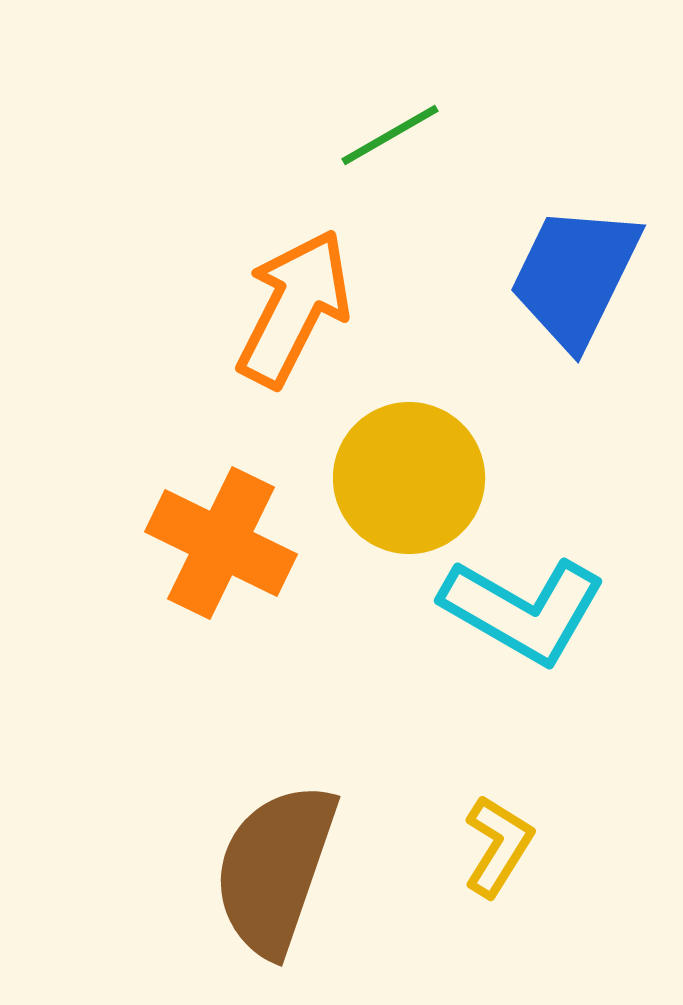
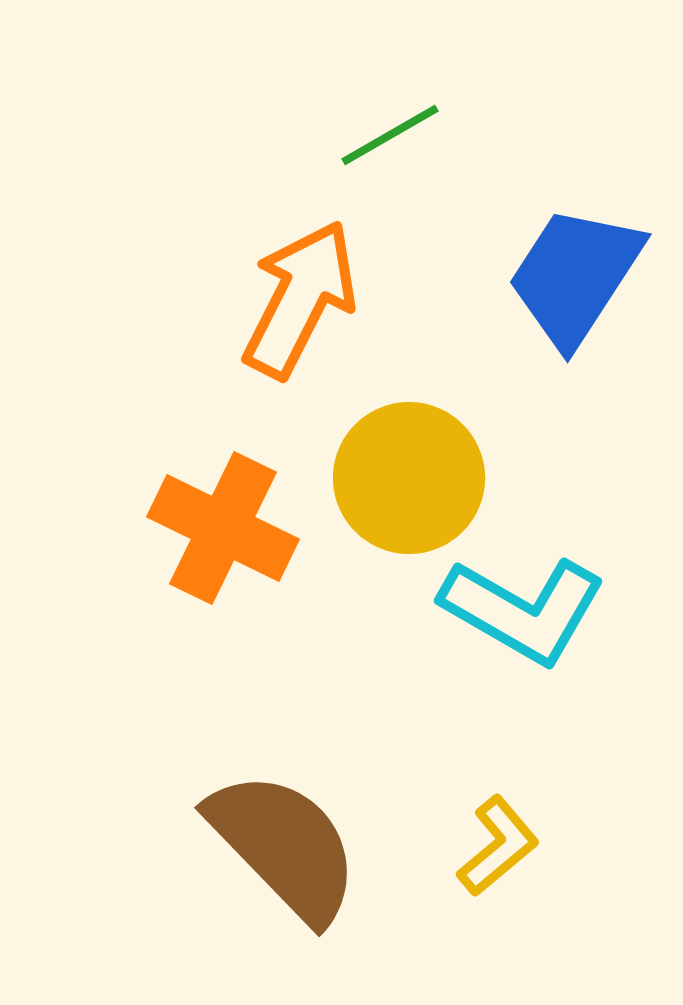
blue trapezoid: rotated 7 degrees clockwise
orange arrow: moved 6 px right, 9 px up
orange cross: moved 2 px right, 15 px up
yellow L-shape: rotated 18 degrees clockwise
brown semicircle: moved 9 px right, 23 px up; rotated 117 degrees clockwise
